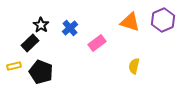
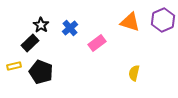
yellow semicircle: moved 7 px down
